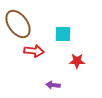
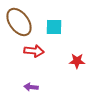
brown ellipse: moved 1 px right, 2 px up
cyan square: moved 9 px left, 7 px up
purple arrow: moved 22 px left, 2 px down
